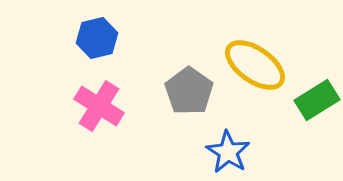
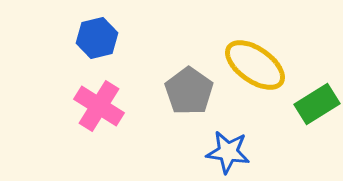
green rectangle: moved 4 px down
blue star: rotated 24 degrees counterclockwise
